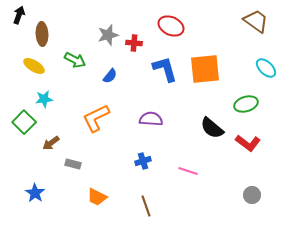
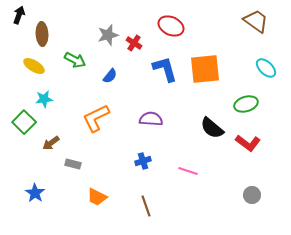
red cross: rotated 28 degrees clockwise
